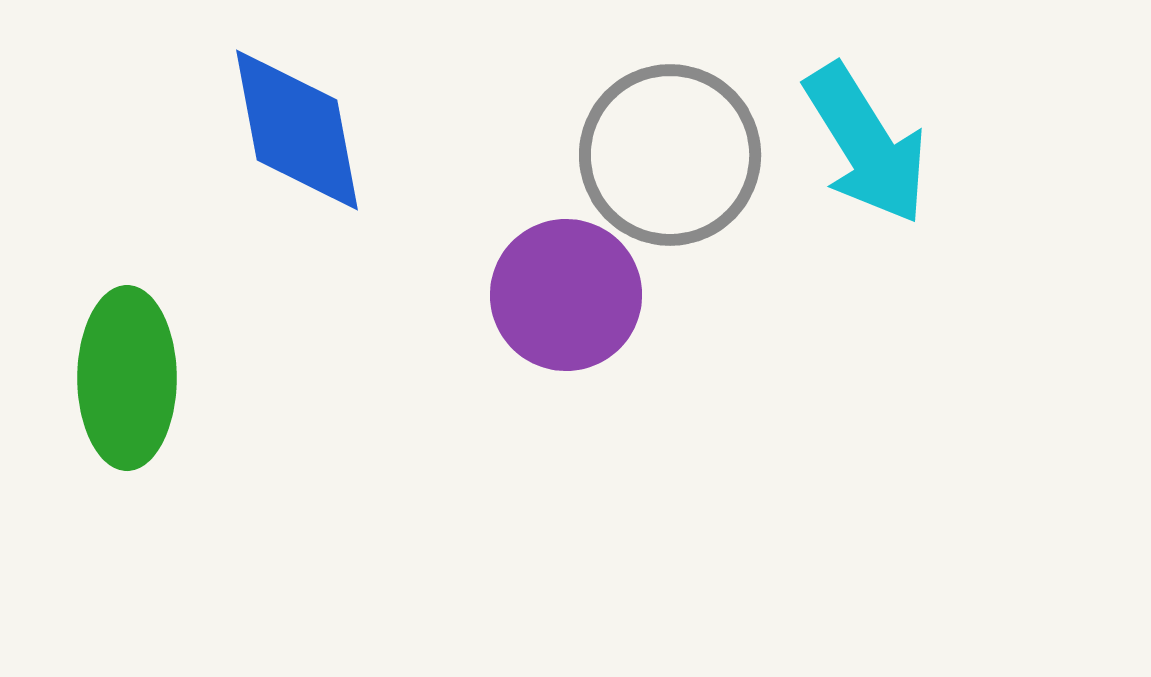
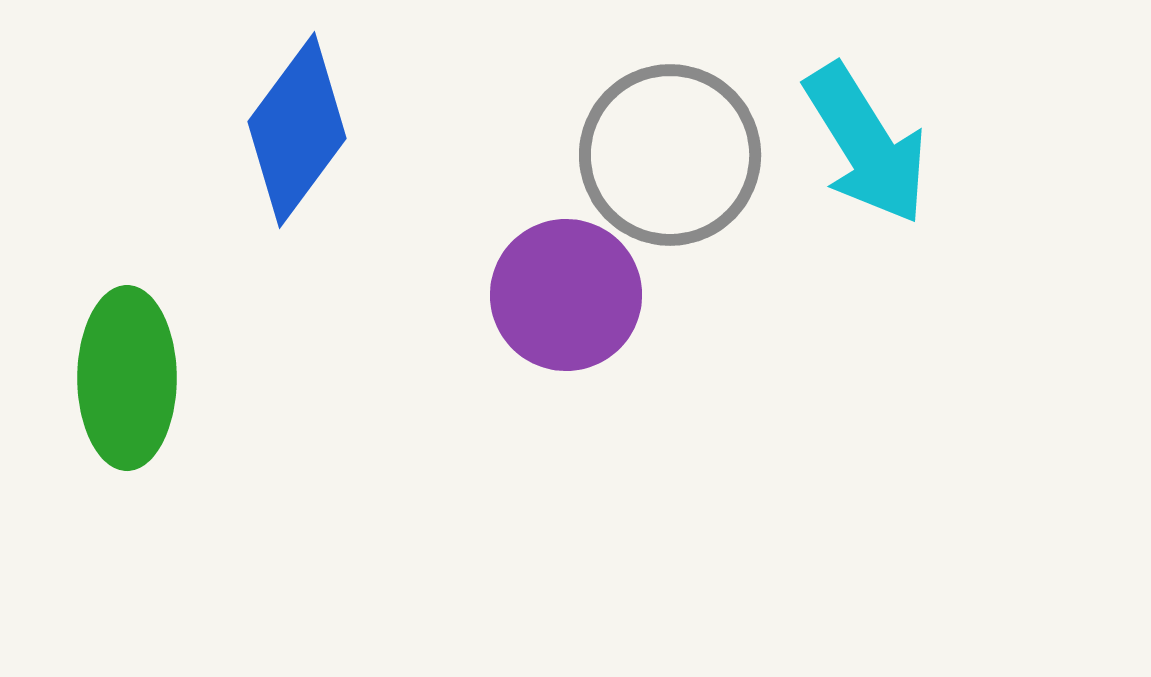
blue diamond: rotated 47 degrees clockwise
